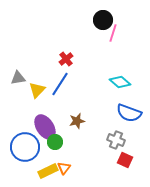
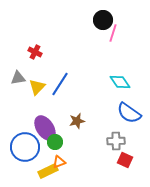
red cross: moved 31 px left, 7 px up; rotated 24 degrees counterclockwise
cyan diamond: rotated 15 degrees clockwise
yellow triangle: moved 3 px up
blue semicircle: rotated 15 degrees clockwise
purple ellipse: moved 1 px down
gray cross: moved 1 px down; rotated 24 degrees counterclockwise
orange triangle: moved 5 px left, 6 px up; rotated 32 degrees clockwise
